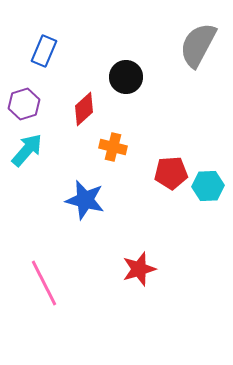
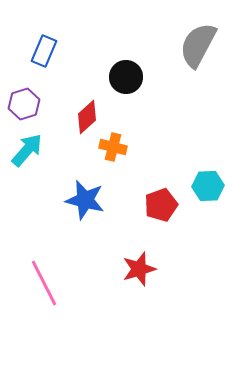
red diamond: moved 3 px right, 8 px down
red pentagon: moved 10 px left, 32 px down; rotated 16 degrees counterclockwise
